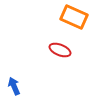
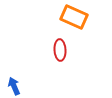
red ellipse: rotated 65 degrees clockwise
